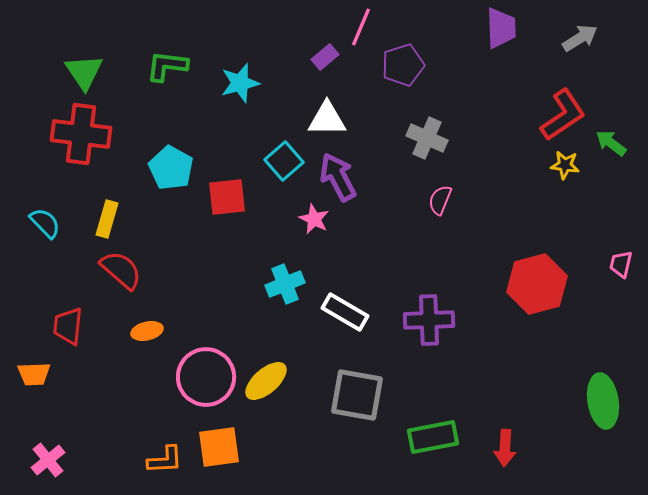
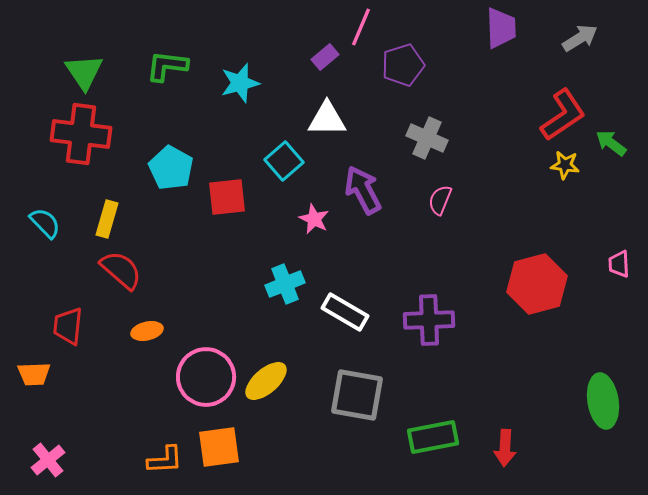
purple arrow: moved 25 px right, 13 px down
pink trapezoid: moved 2 px left; rotated 16 degrees counterclockwise
